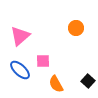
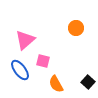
pink triangle: moved 5 px right, 4 px down
pink square: rotated 16 degrees clockwise
blue ellipse: rotated 10 degrees clockwise
black square: moved 1 px down
